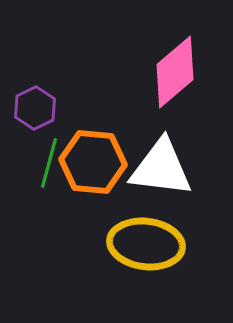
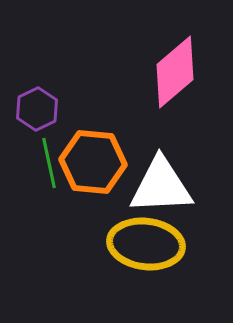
purple hexagon: moved 2 px right, 1 px down
green line: rotated 27 degrees counterclockwise
white triangle: moved 18 px down; rotated 10 degrees counterclockwise
